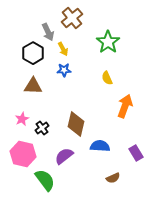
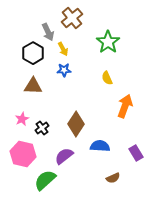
brown diamond: rotated 20 degrees clockwise
green semicircle: rotated 95 degrees counterclockwise
